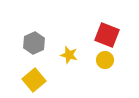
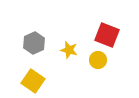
yellow star: moved 5 px up
yellow circle: moved 7 px left
yellow square: moved 1 px left, 1 px down; rotated 15 degrees counterclockwise
